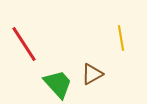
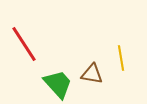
yellow line: moved 20 px down
brown triangle: rotated 40 degrees clockwise
